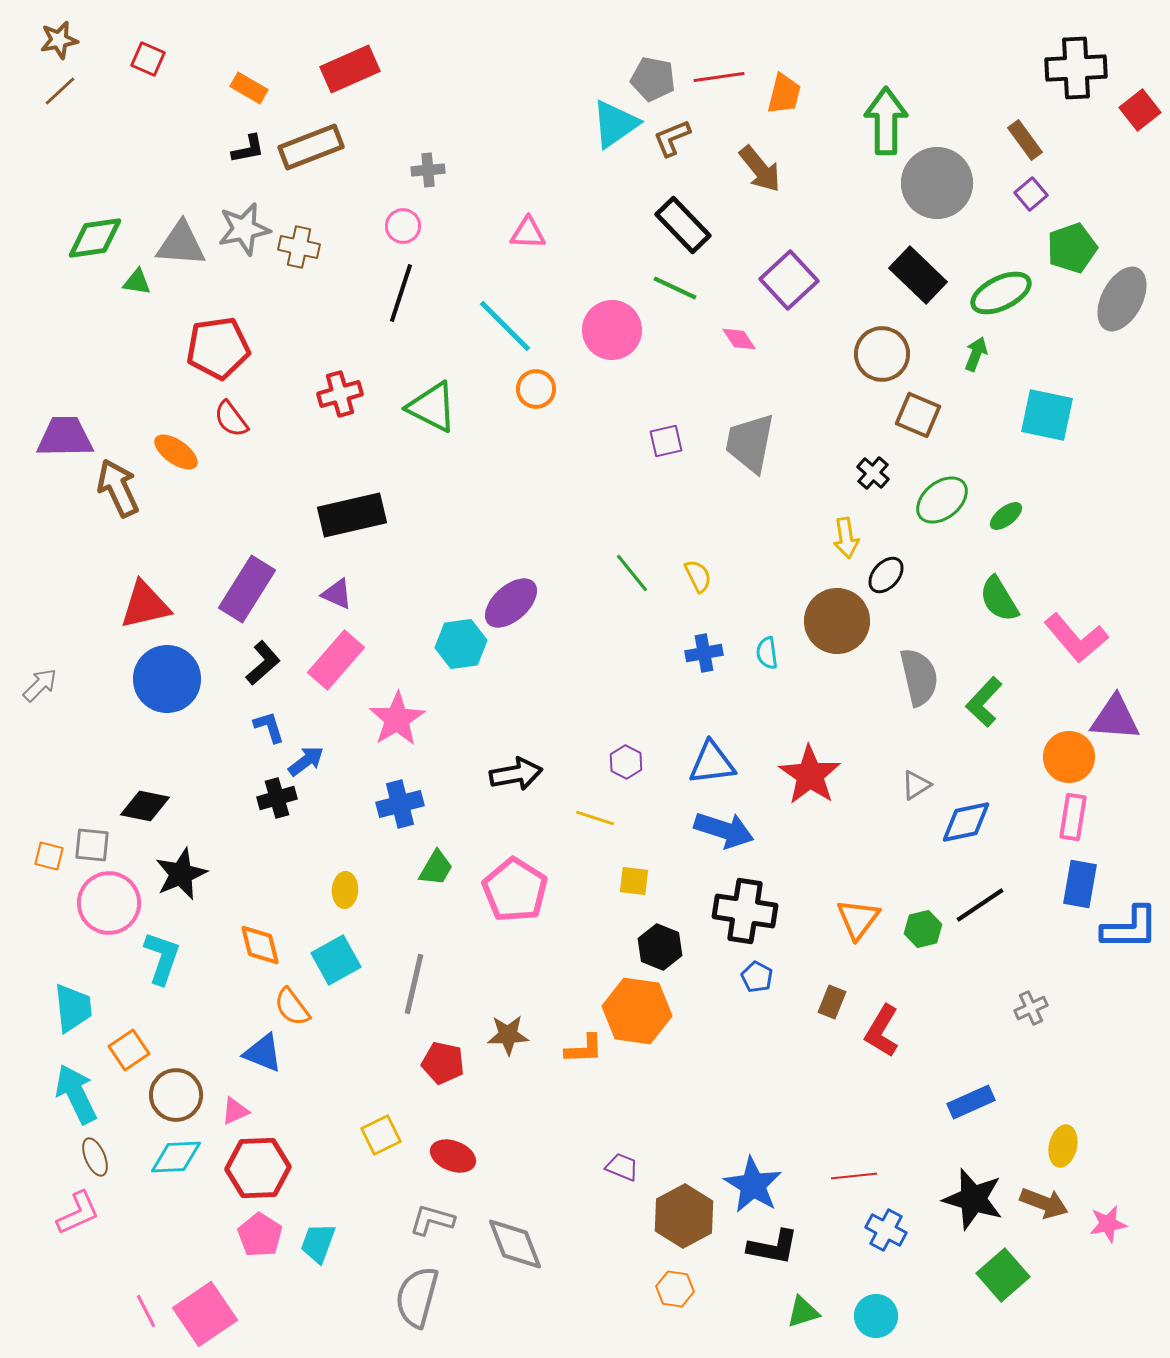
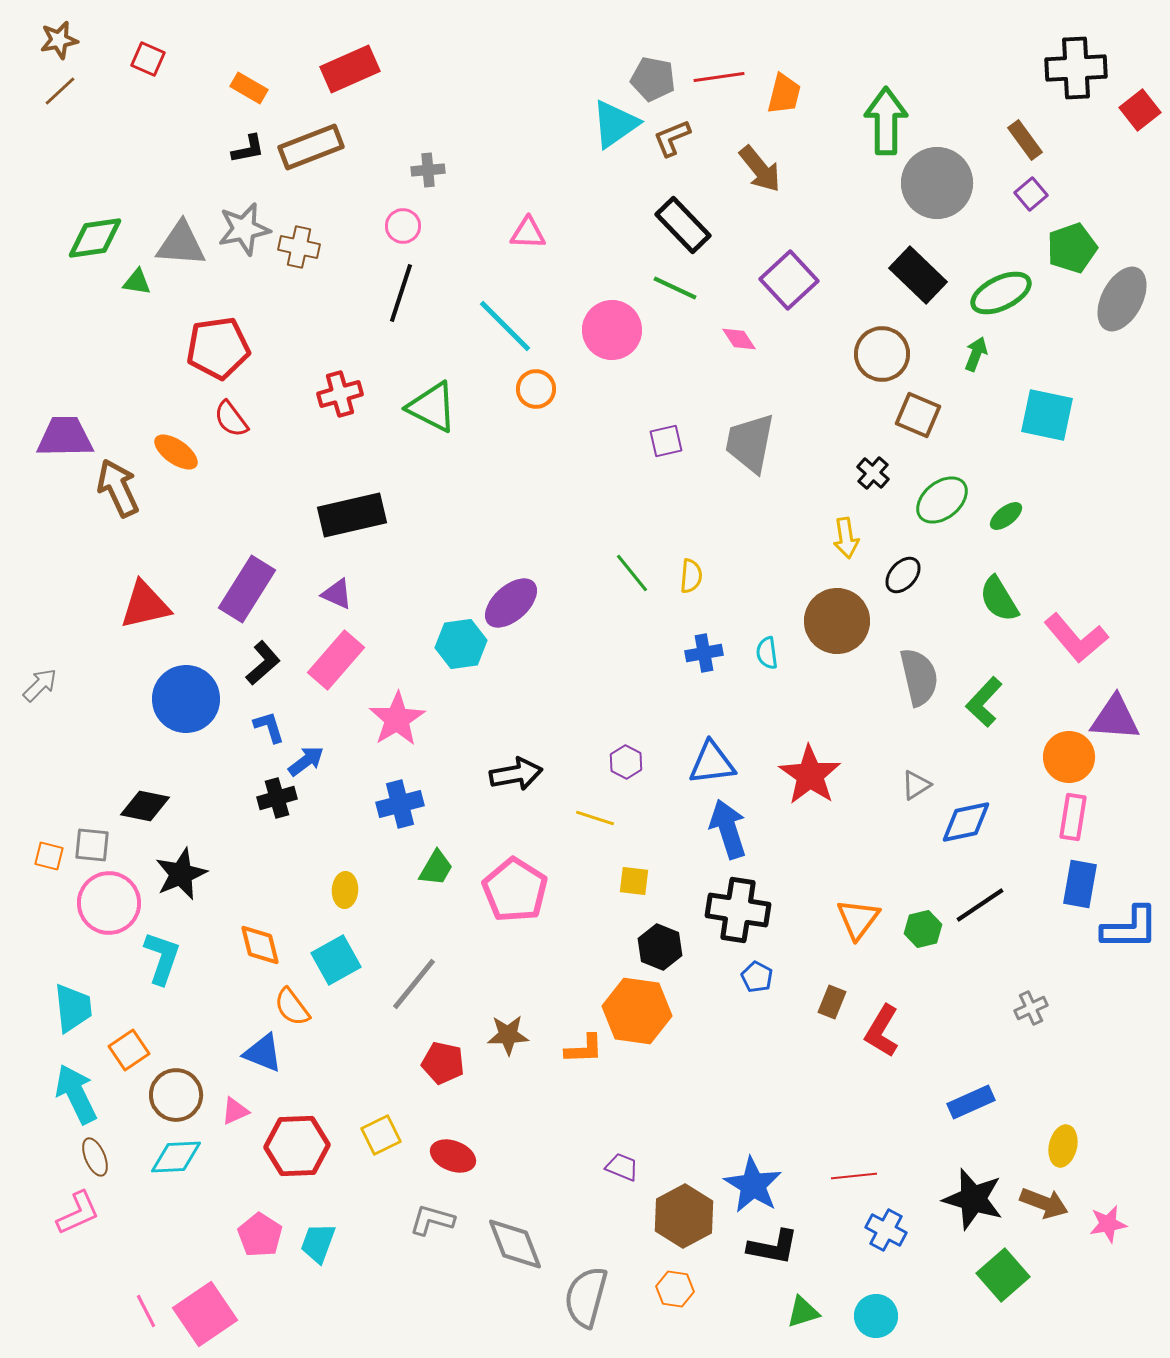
black ellipse at (886, 575): moved 17 px right
yellow semicircle at (698, 576): moved 7 px left; rotated 32 degrees clockwise
blue circle at (167, 679): moved 19 px right, 20 px down
blue arrow at (724, 830): moved 4 px right, 1 px up; rotated 126 degrees counterclockwise
black cross at (745, 911): moved 7 px left, 1 px up
gray line at (414, 984): rotated 26 degrees clockwise
red hexagon at (258, 1168): moved 39 px right, 22 px up
gray semicircle at (417, 1297): moved 169 px right
